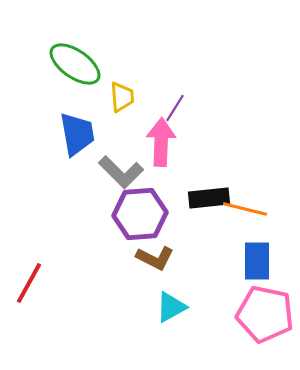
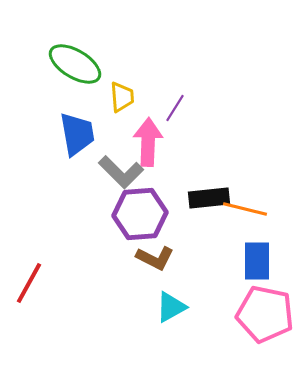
green ellipse: rotated 4 degrees counterclockwise
pink arrow: moved 13 px left
